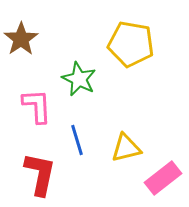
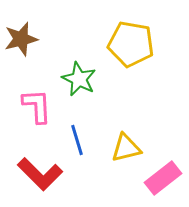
brown star: rotated 20 degrees clockwise
red L-shape: rotated 123 degrees clockwise
